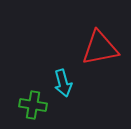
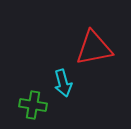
red triangle: moved 6 px left
